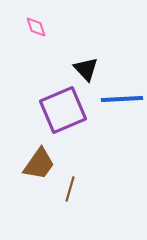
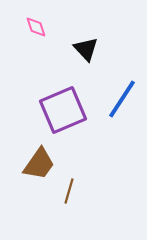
black triangle: moved 20 px up
blue line: rotated 54 degrees counterclockwise
brown line: moved 1 px left, 2 px down
